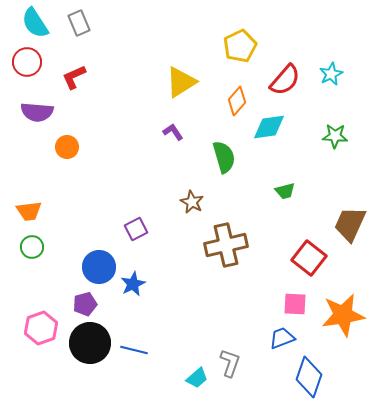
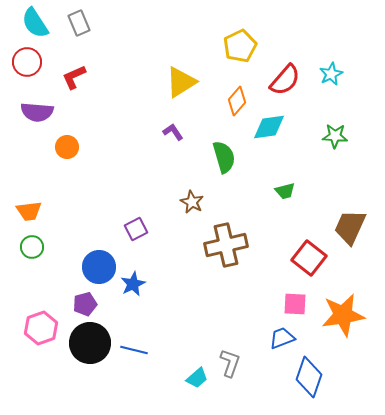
brown trapezoid: moved 3 px down
